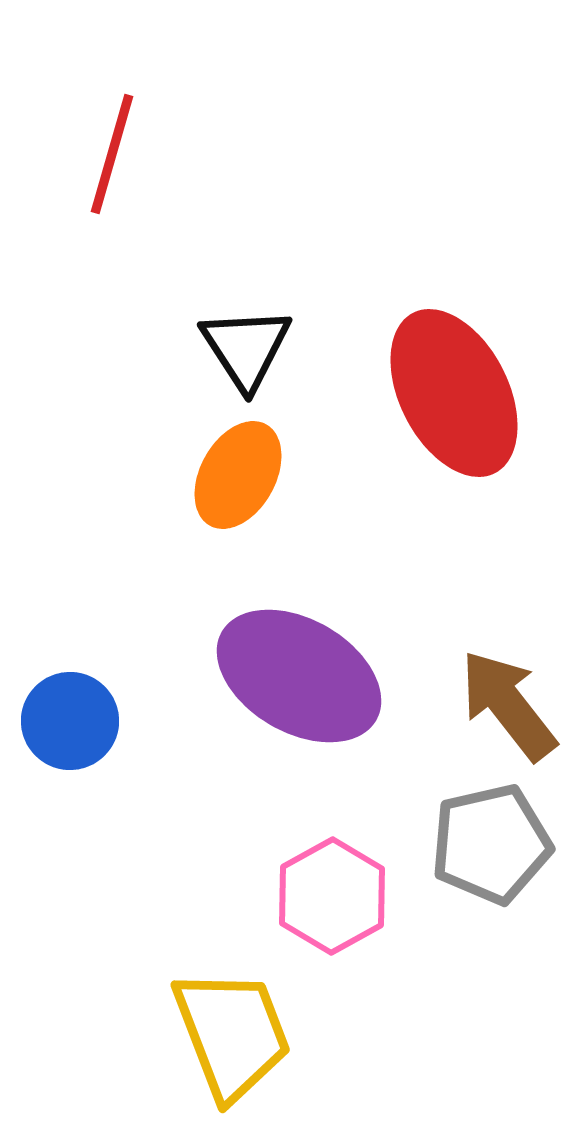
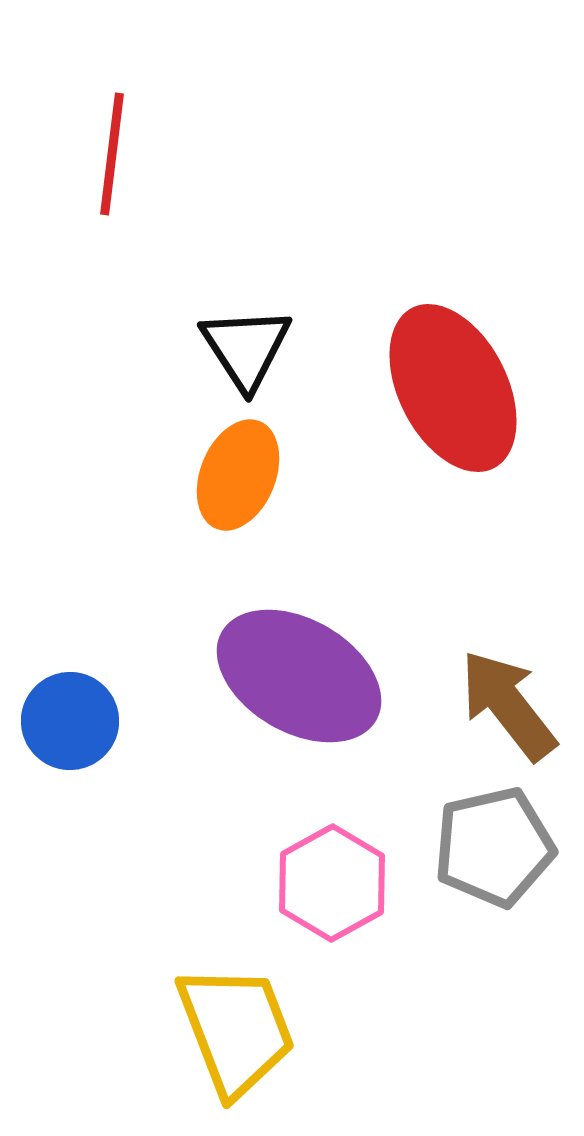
red line: rotated 9 degrees counterclockwise
red ellipse: moved 1 px left, 5 px up
orange ellipse: rotated 7 degrees counterclockwise
gray pentagon: moved 3 px right, 3 px down
pink hexagon: moved 13 px up
yellow trapezoid: moved 4 px right, 4 px up
